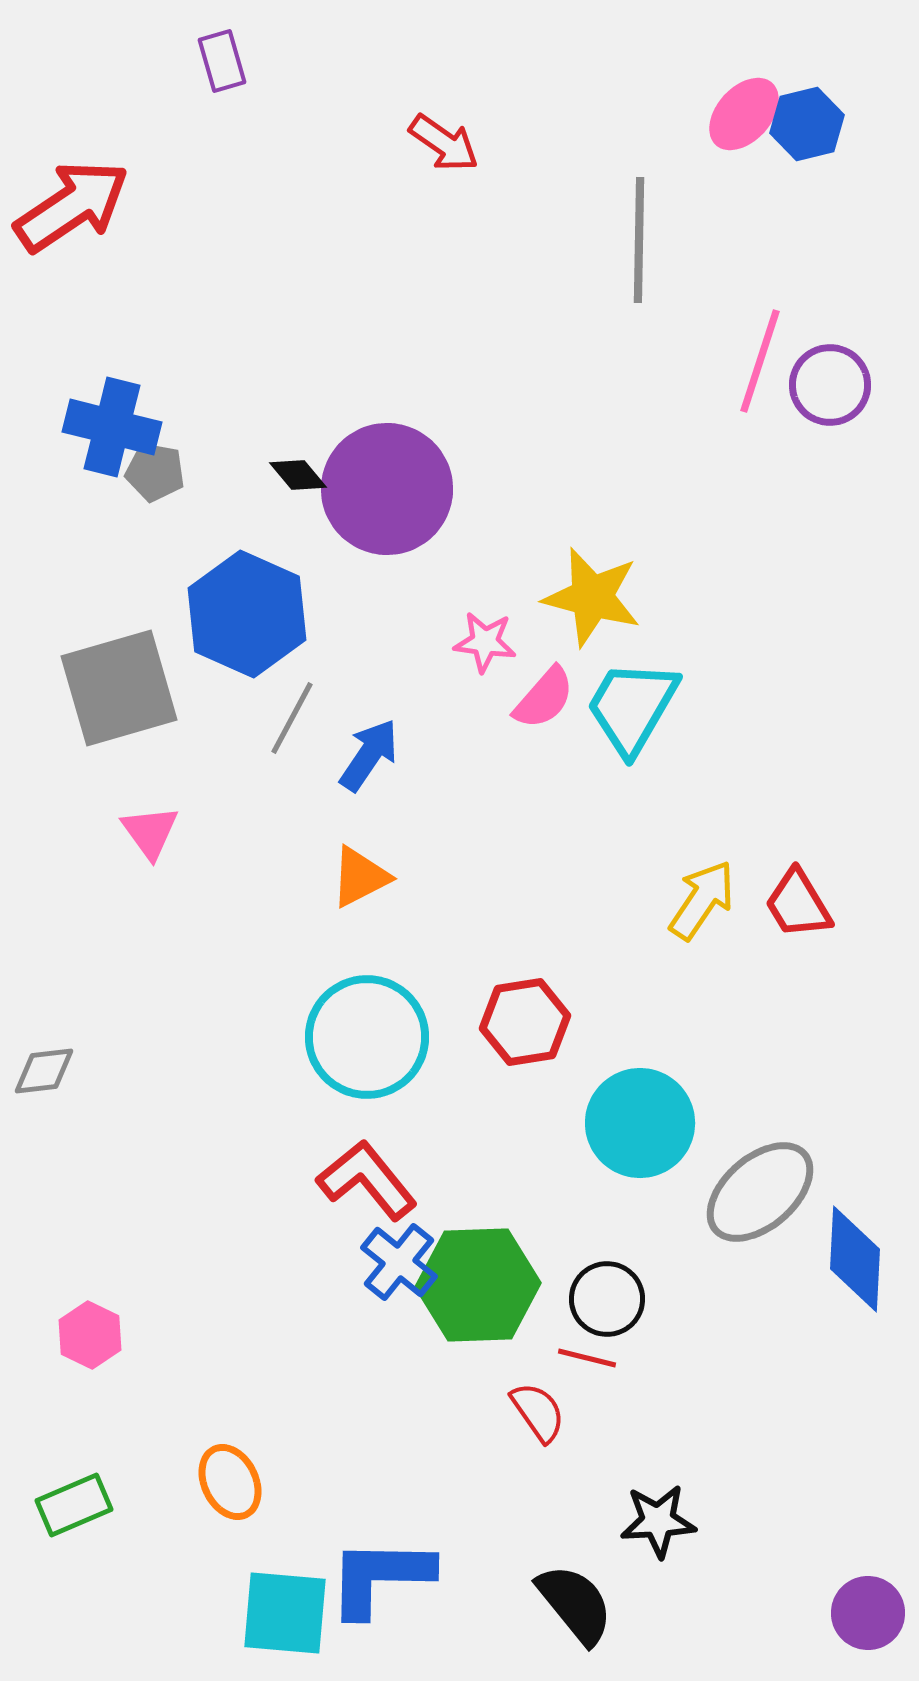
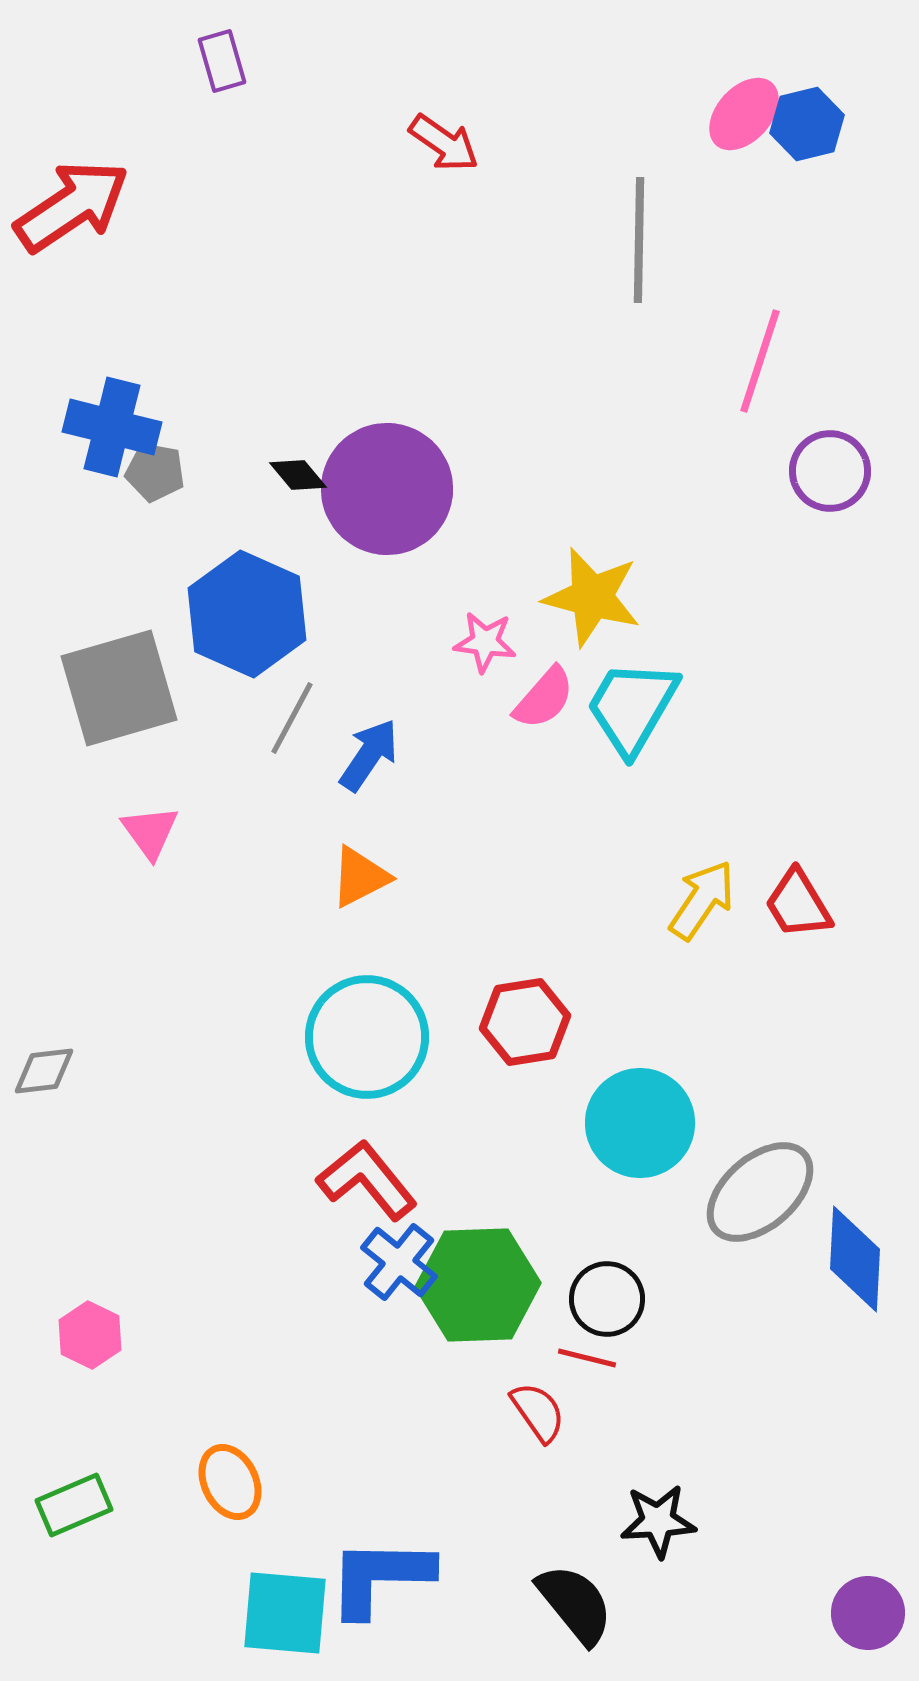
purple circle at (830, 385): moved 86 px down
